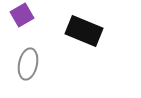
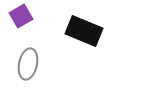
purple square: moved 1 px left, 1 px down
